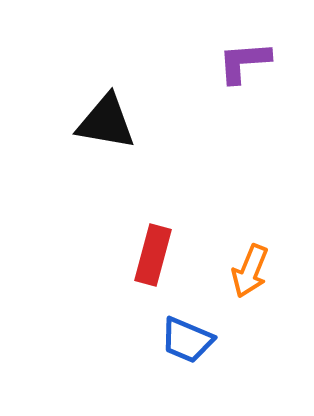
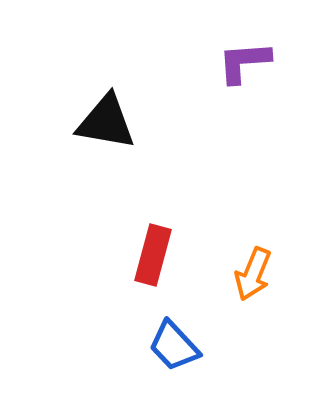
orange arrow: moved 3 px right, 3 px down
blue trapezoid: moved 13 px left, 6 px down; rotated 24 degrees clockwise
